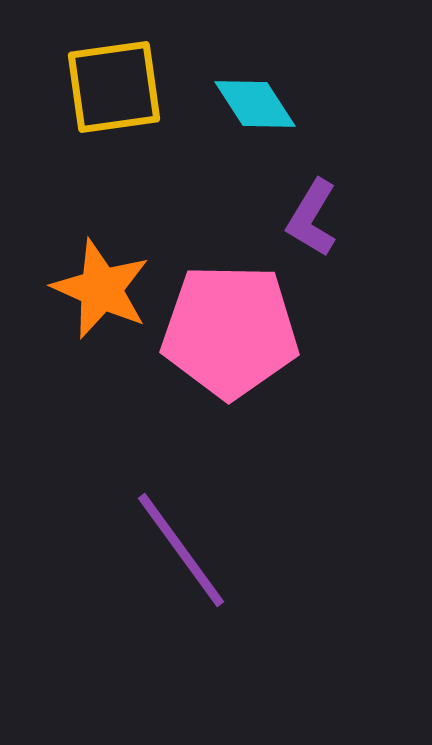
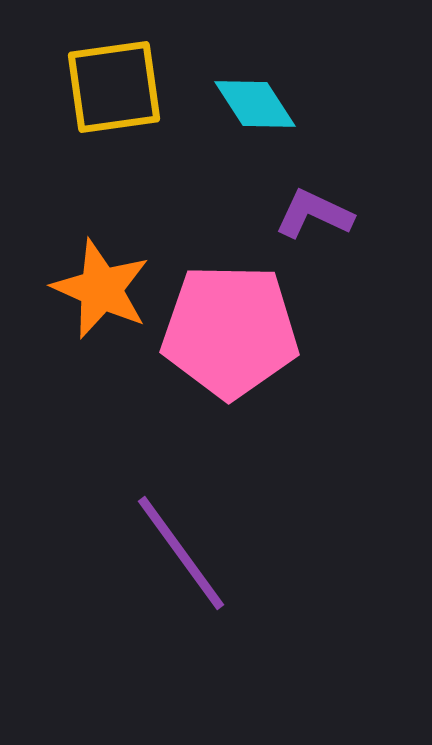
purple L-shape: moved 2 px right, 4 px up; rotated 84 degrees clockwise
purple line: moved 3 px down
